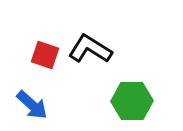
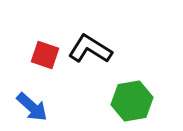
green hexagon: rotated 9 degrees counterclockwise
blue arrow: moved 2 px down
